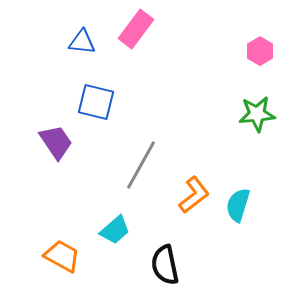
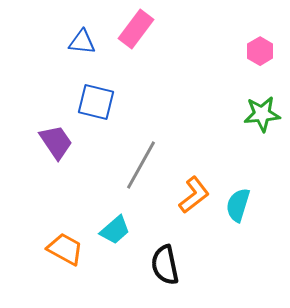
green star: moved 5 px right
orange trapezoid: moved 3 px right, 7 px up
